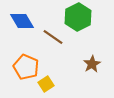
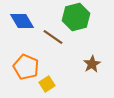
green hexagon: moved 2 px left; rotated 12 degrees clockwise
yellow square: moved 1 px right
